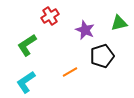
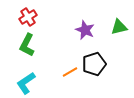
red cross: moved 22 px left, 1 px down
green triangle: moved 4 px down
green L-shape: rotated 30 degrees counterclockwise
black pentagon: moved 8 px left, 8 px down
cyan L-shape: moved 1 px down
